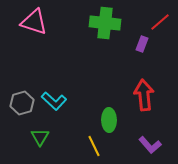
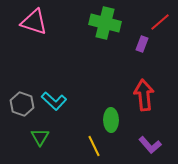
green cross: rotated 8 degrees clockwise
gray hexagon: moved 1 px down; rotated 25 degrees counterclockwise
green ellipse: moved 2 px right
